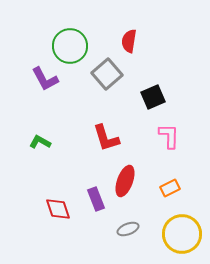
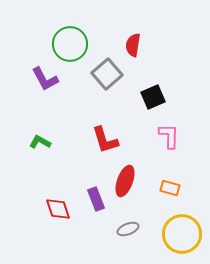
red semicircle: moved 4 px right, 4 px down
green circle: moved 2 px up
red L-shape: moved 1 px left, 2 px down
orange rectangle: rotated 42 degrees clockwise
